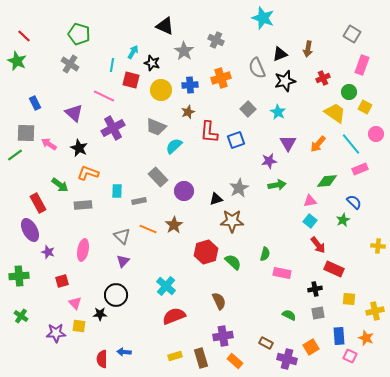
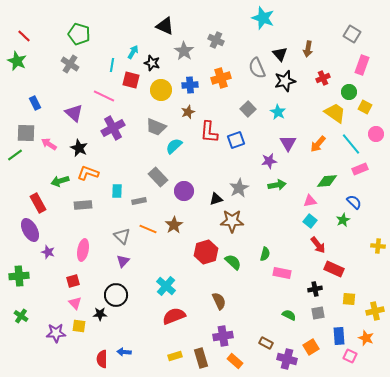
black triangle at (280, 54): rotated 49 degrees counterclockwise
green arrow at (60, 185): moved 4 px up; rotated 126 degrees clockwise
red square at (62, 281): moved 11 px right
